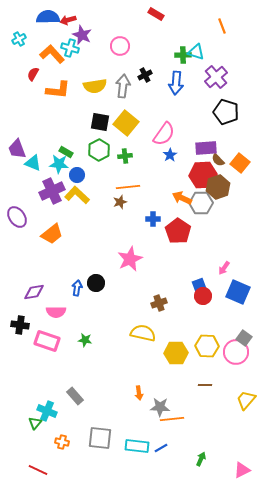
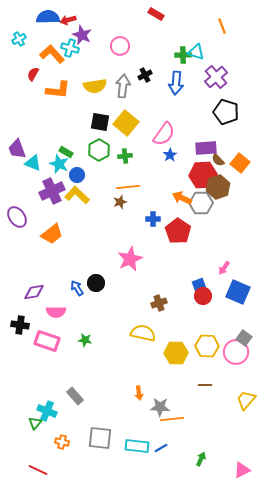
cyan star at (59, 164): rotated 18 degrees clockwise
blue arrow at (77, 288): rotated 42 degrees counterclockwise
